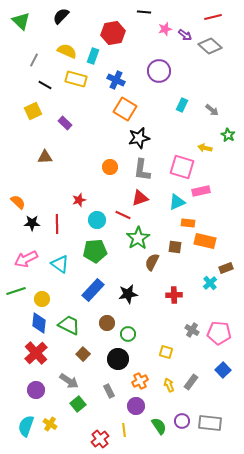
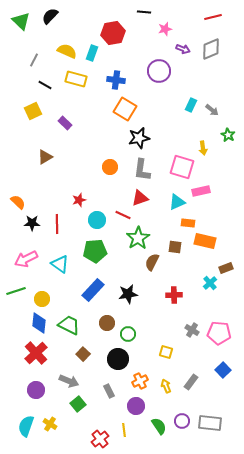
black semicircle at (61, 16): moved 11 px left
purple arrow at (185, 35): moved 2 px left, 14 px down; rotated 16 degrees counterclockwise
gray diamond at (210, 46): moved 1 px right, 3 px down; rotated 65 degrees counterclockwise
cyan rectangle at (93, 56): moved 1 px left, 3 px up
blue cross at (116, 80): rotated 18 degrees counterclockwise
cyan rectangle at (182, 105): moved 9 px right
yellow arrow at (205, 148): moved 2 px left; rotated 112 degrees counterclockwise
brown triangle at (45, 157): rotated 28 degrees counterclockwise
gray arrow at (69, 381): rotated 12 degrees counterclockwise
yellow arrow at (169, 385): moved 3 px left, 1 px down
